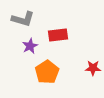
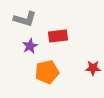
gray L-shape: moved 2 px right
red rectangle: moved 1 px down
orange pentagon: rotated 20 degrees clockwise
